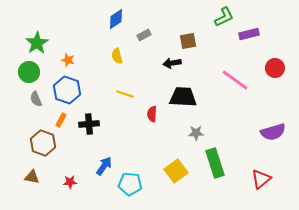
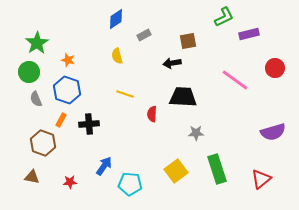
green rectangle: moved 2 px right, 6 px down
